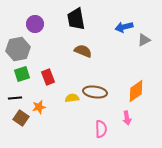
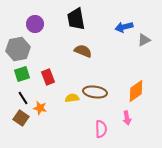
black line: moved 8 px right; rotated 64 degrees clockwise
orange star: moved 1 px right, 1 px down; rotated 24 degrees clockwise
